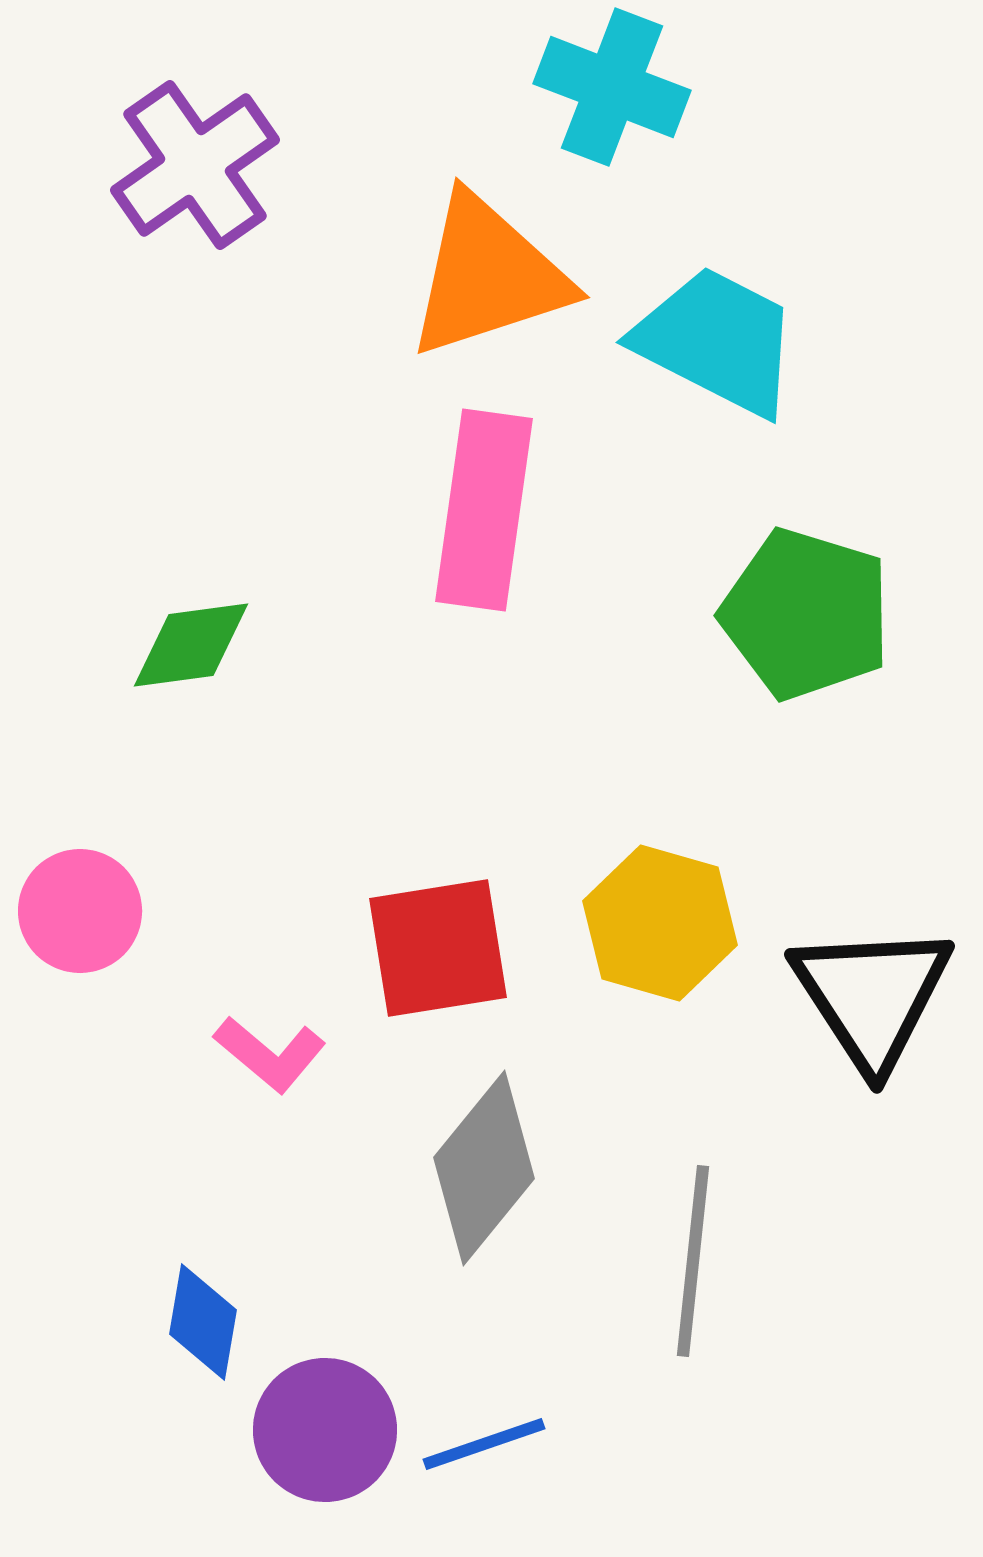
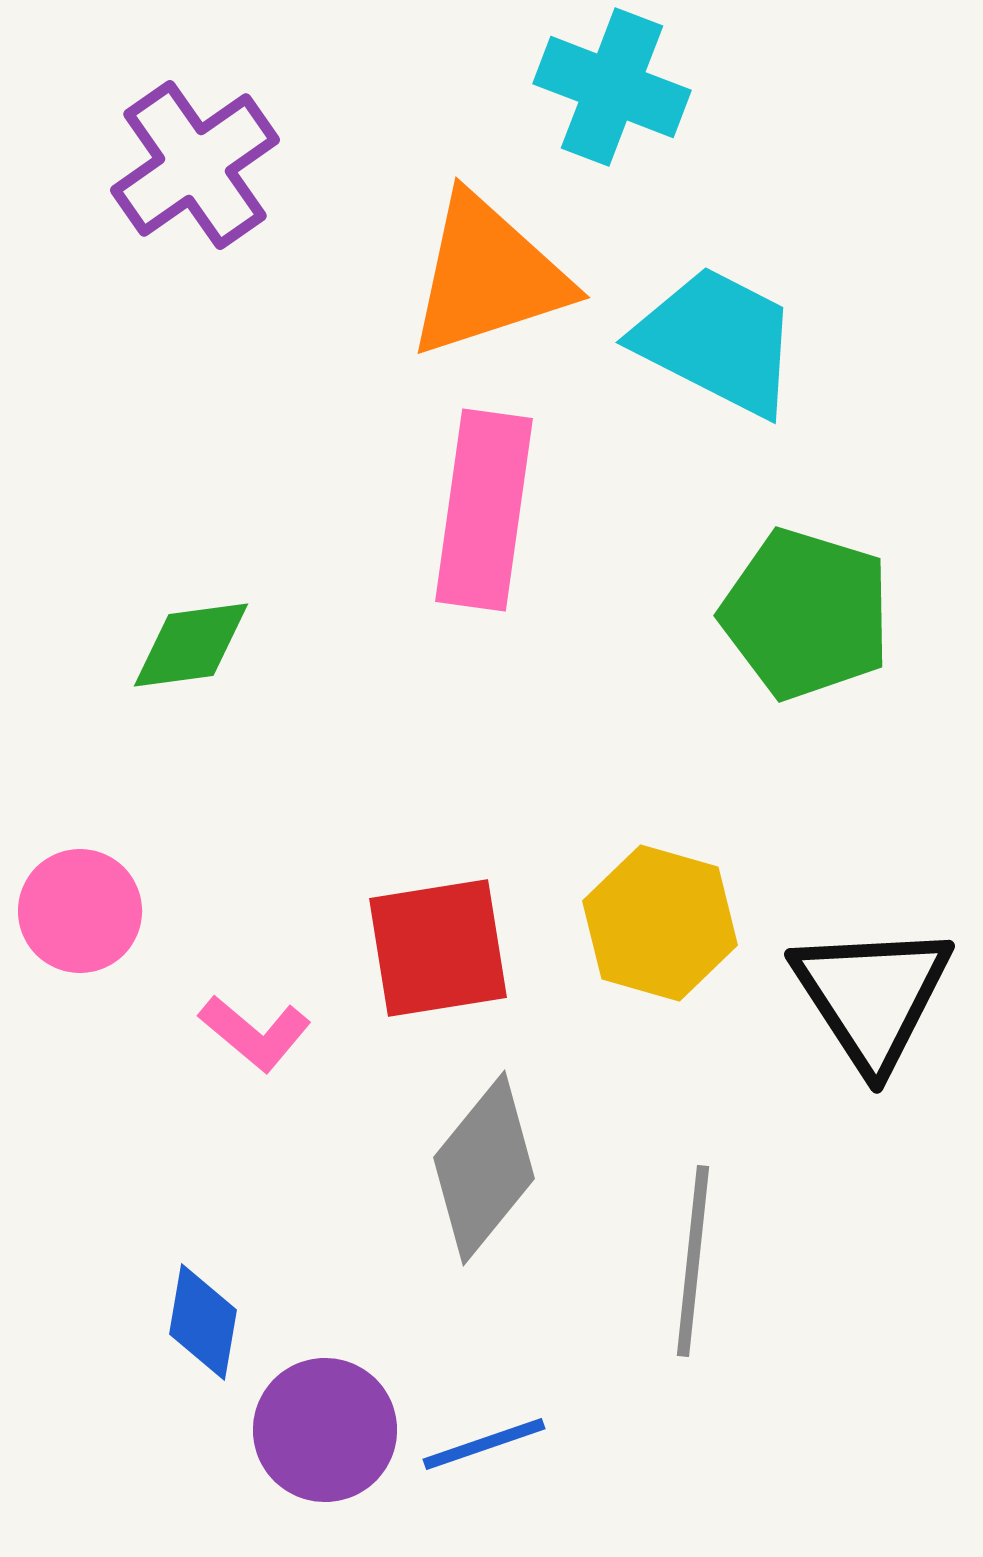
pink L-shape: moved 15 px left, 21 px up
